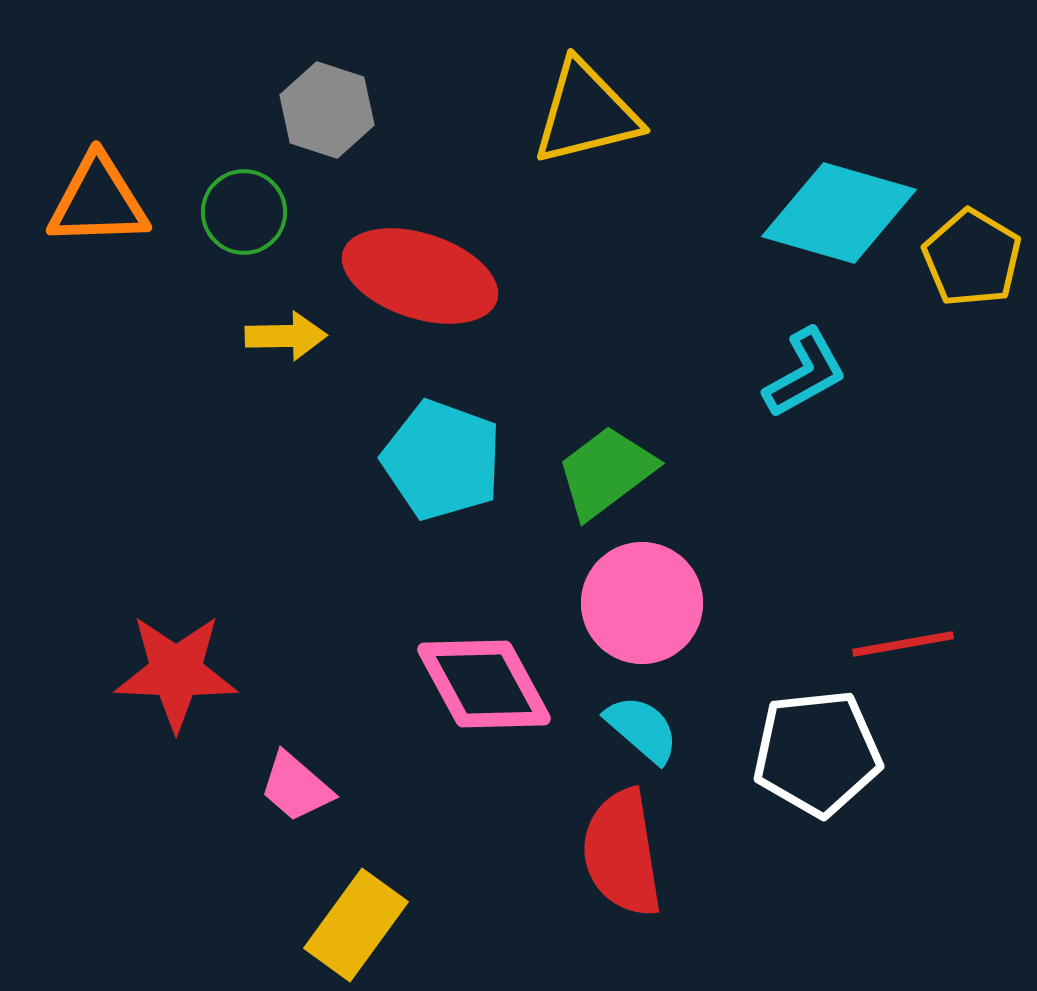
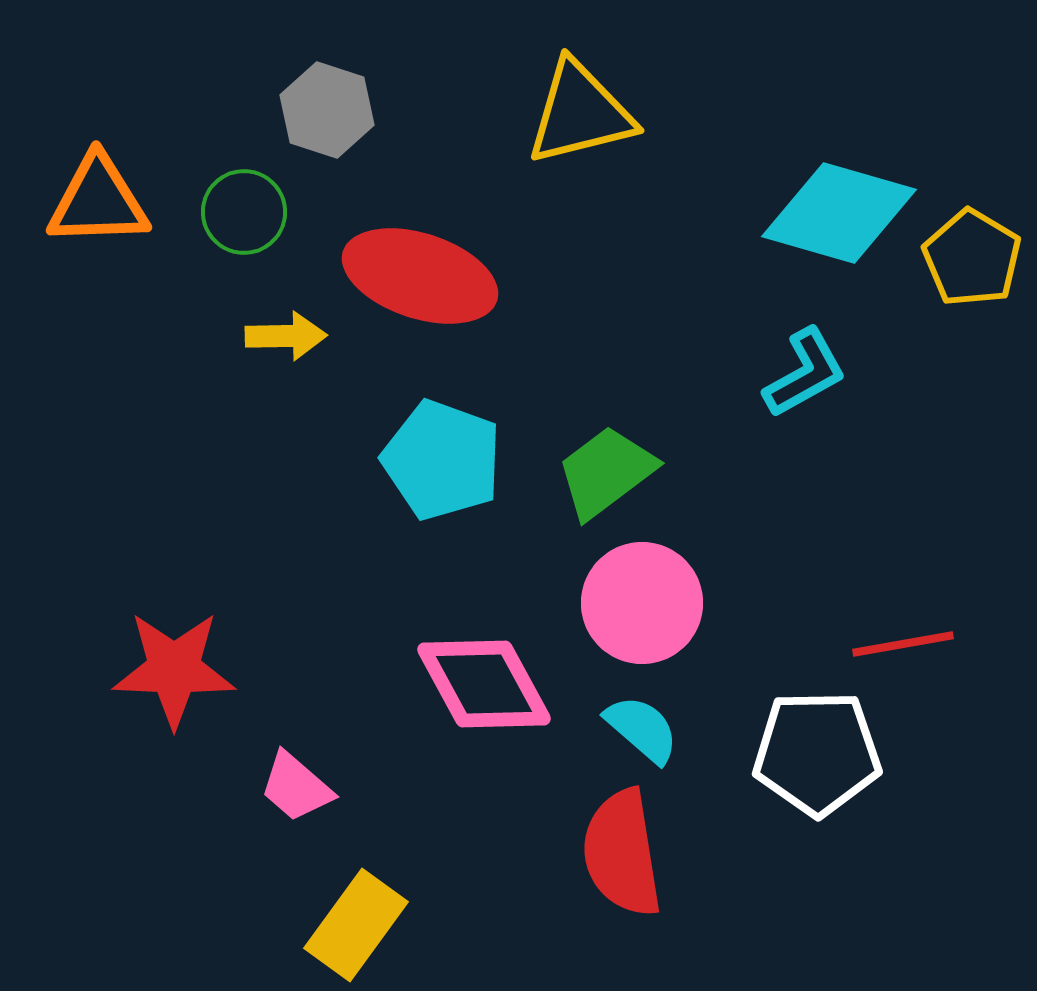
yellow triangle: moved 6 px left
red star: moved 2 px left, 3 px up
white pentagon: rotated 5 degrees clockwise
